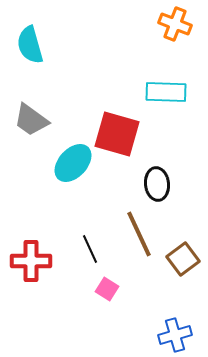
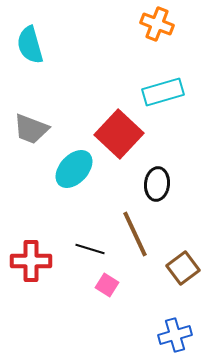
orange cross: moved 18 px left
cyan rectangle: moved 3 px left; rotated 18 degrees counterclockwise
gray trapezoid: moved 9 px down; rotated 15 degrees counterclockwise
red square: moved 2 px right; rotated 27 degrees clockwise
cyan ellipse: moved 1 px right, 6 px down
black ellipse: rotated 12 degrees clockwise
brown line: moved 4 px left
black line: rotated 48 degrees counterclockwise
brown square: moved 9 px down
pink square: moved 4 px up
